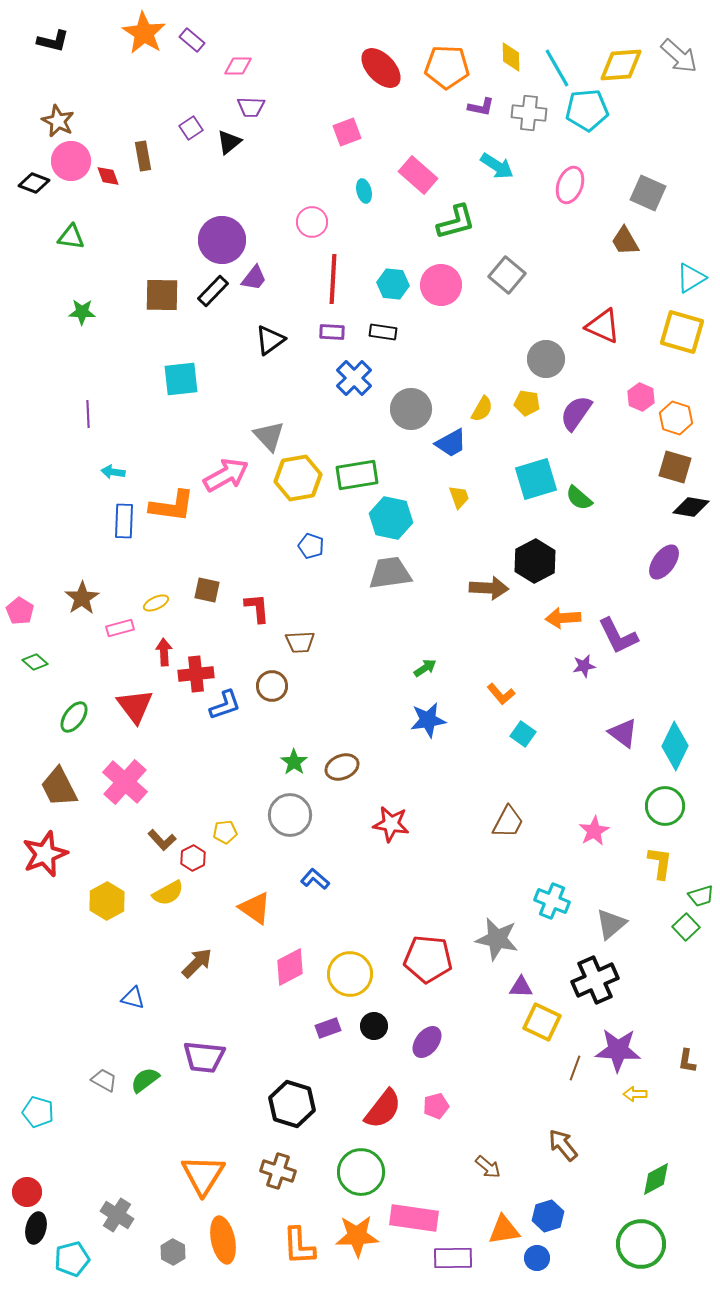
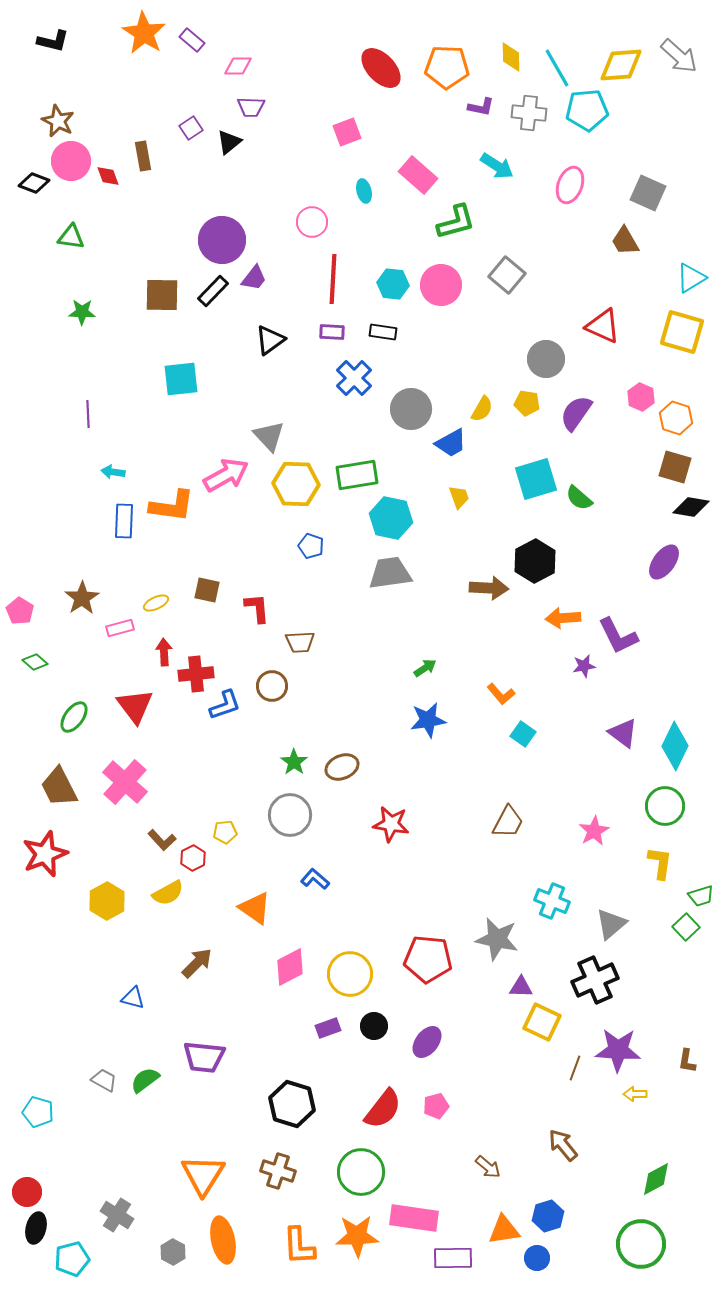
yellow hexagon at (298, 478): moved 2 px left, 6 px down; rotated 12 degrees clockwise
